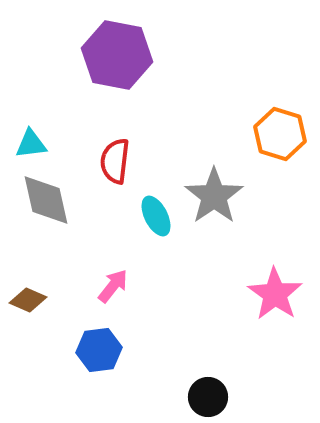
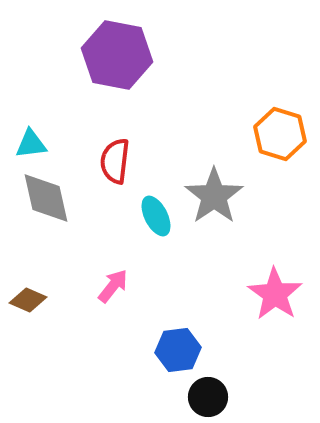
gray diamond: moved 2 px up
blue hexagon: moved 79 px right
